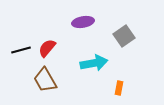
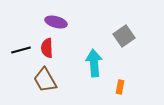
purple ellipse: moved 27 px left; rotated 25 degrees clockwise
red semicircle: rotated 42 degrees counterclockwise
cyan arrow: rotated 84 degrees counterclockwise
orange rectangle: moved 1 px right, 1 px up
